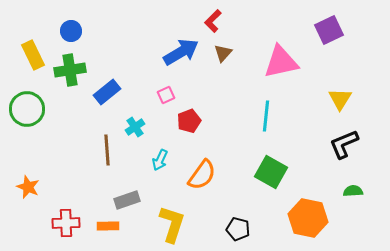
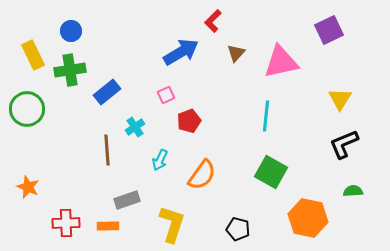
brown triangle: moved 13 px right
